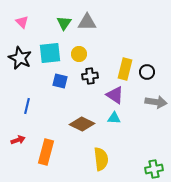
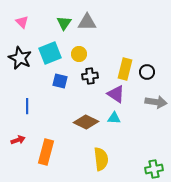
cyan square: rotated 15 degrees counterclockwise
purple triangle: moved 1 px right, 1 px up
blue line: rotated 14 degrees counterclockwise
brown diamond: moved 4 px right, 2 px up
